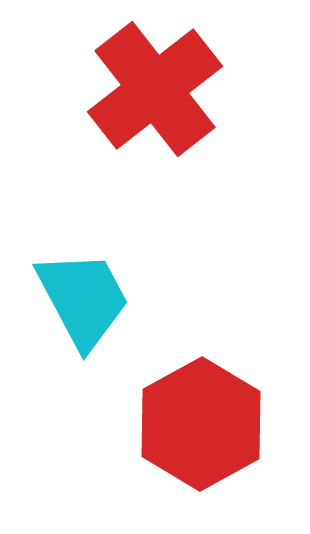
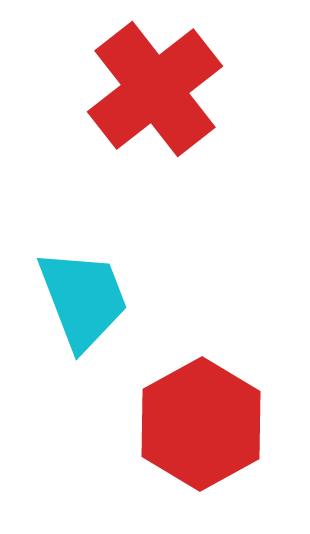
cyan trapezoid: rotated 7 degrees clockwise
